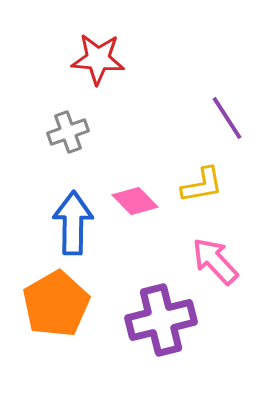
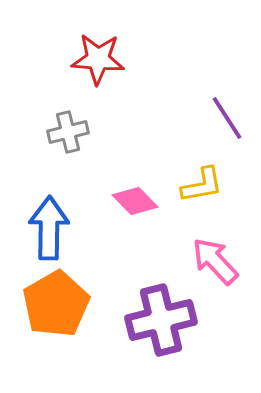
gray cross: rotated 6 degrees clockwise
blue arrow: moved 24 px left, 5 px down
